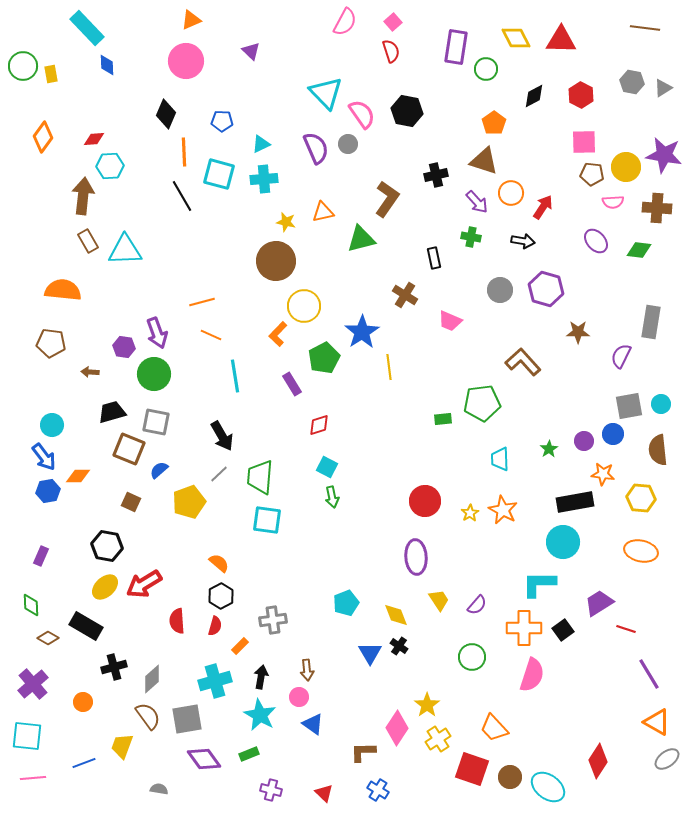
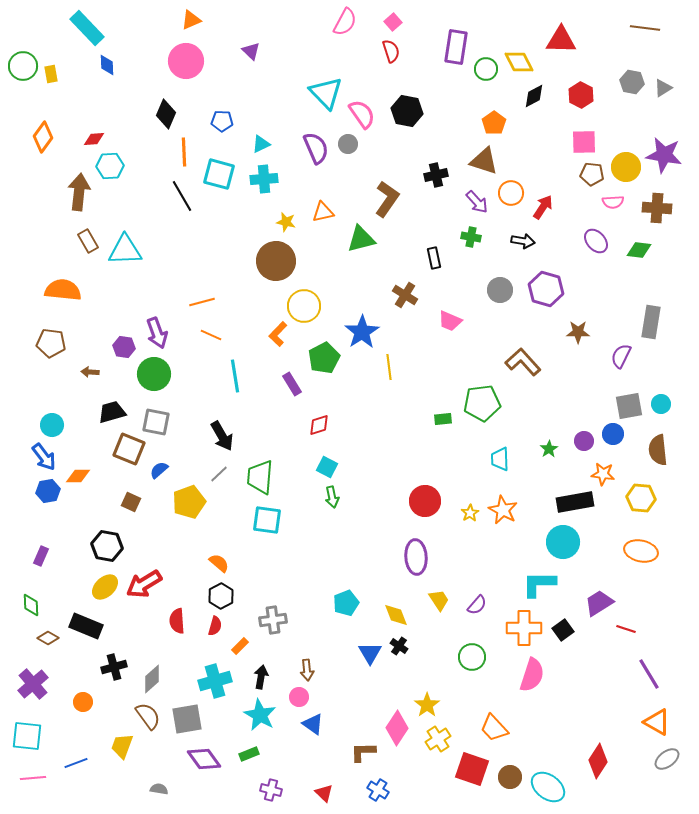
yellow diamond at (516, 38): moved 3 px right, 24 px down
brown arrow at (83, 196): moved 4 px left, 4 px up
black rectangle at (86, 626): rotated 8 degrees counterclockwise
blue line at (84, 763): moved 8 px left
